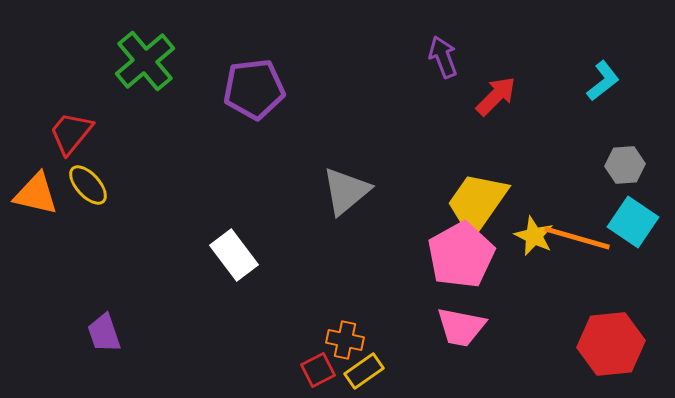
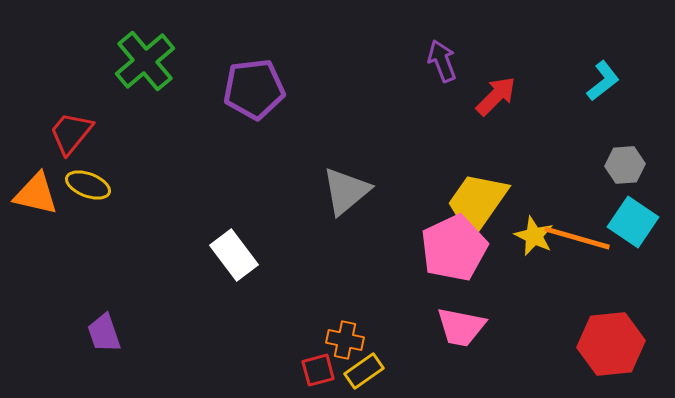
purple arrow: moved 1 px left, 4 px down
yellow ellipse: rotated 27 degrees counterclockwise
pink pentagon: moved 7 px left, 7 px up; rotated 4 degrees clockwise
red square: rotated 12 degrees clockwise
